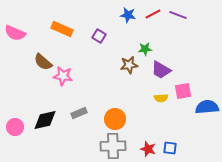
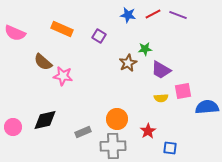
brown star: moved 1 px left, 2 px up; rotated 18 degrees counterclockwise
gray rectangle: moved 4 px right, 19 px down
orange circle: moved 2 px right
pink circle: moved 2 px left
red star: moved 18 px up; rotated 21 degrees clockwise
